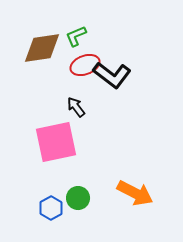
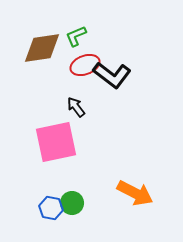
green circle: moved 6 px left, 5 px down
blue hexagon: rotated 20 degrees counterclockwise
